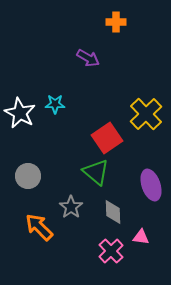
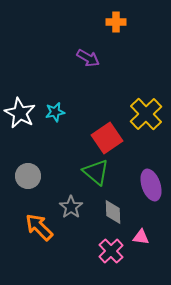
cyan star: moved 8 px down; rotated 12 degrees counterclockwise
